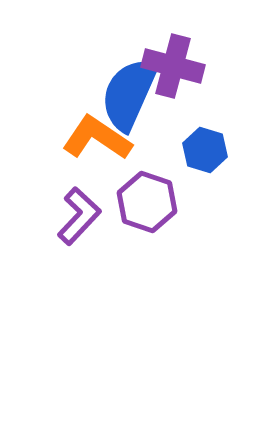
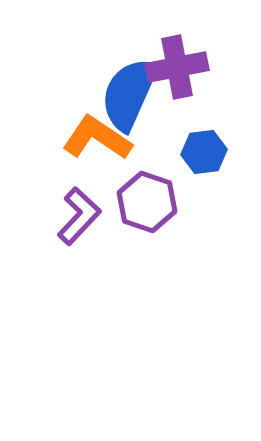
purple cross: moved 4 px right, 1 px down; rotated 26 degrees counterclockwise
blue hexagon: moved 1 px left, 2 px down; rotated 24 degrees counterclockwise
